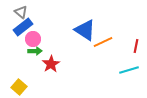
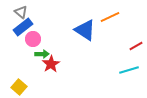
orange line: moved 7 px right, 25 px up
red line: rotated 48 degrees clockwise
green arrow: moved 7 px right, 3 px down
